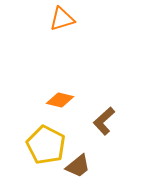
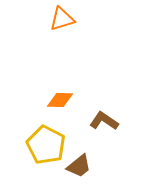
orange diamond: rotated 12 degrees counterclockwise
brown L-shape: rotated 76 degrees clockwise
brown trapezoid: moved 1 px right
